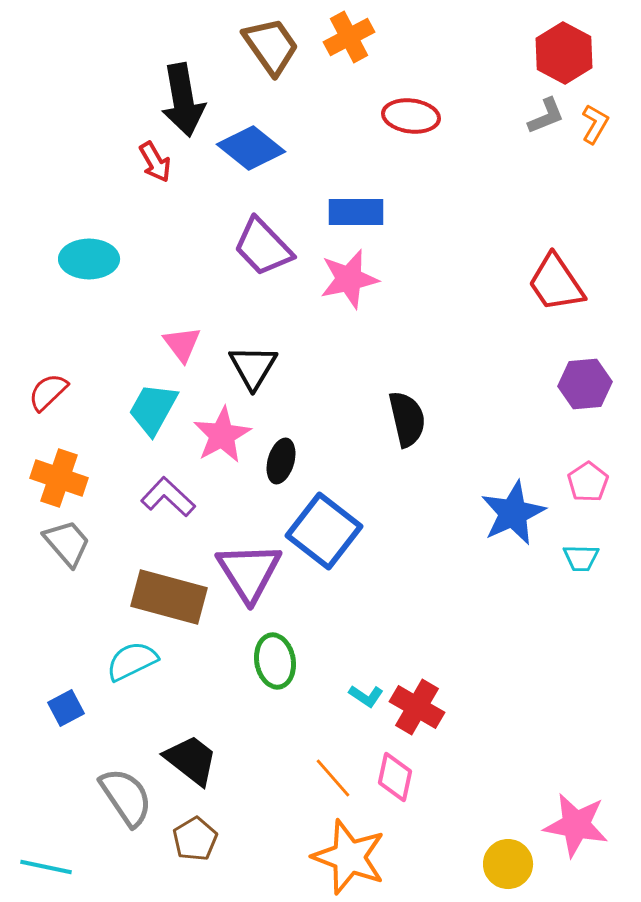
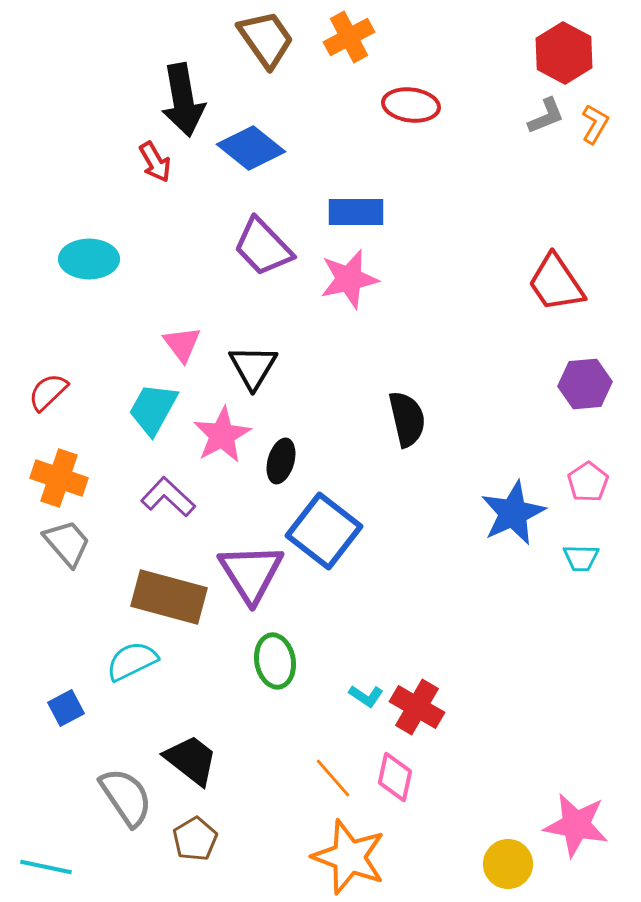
brown trapezoid at (271, 46): moved 5 px left, 7 px up
red ellipse at (411, 116): moved 11 px up
purple triangle at (249, 572): moved 2 px right, 1 px down
